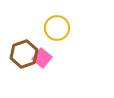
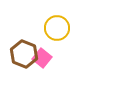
brown hexagon: rotated 20 degrees counterclockwise
